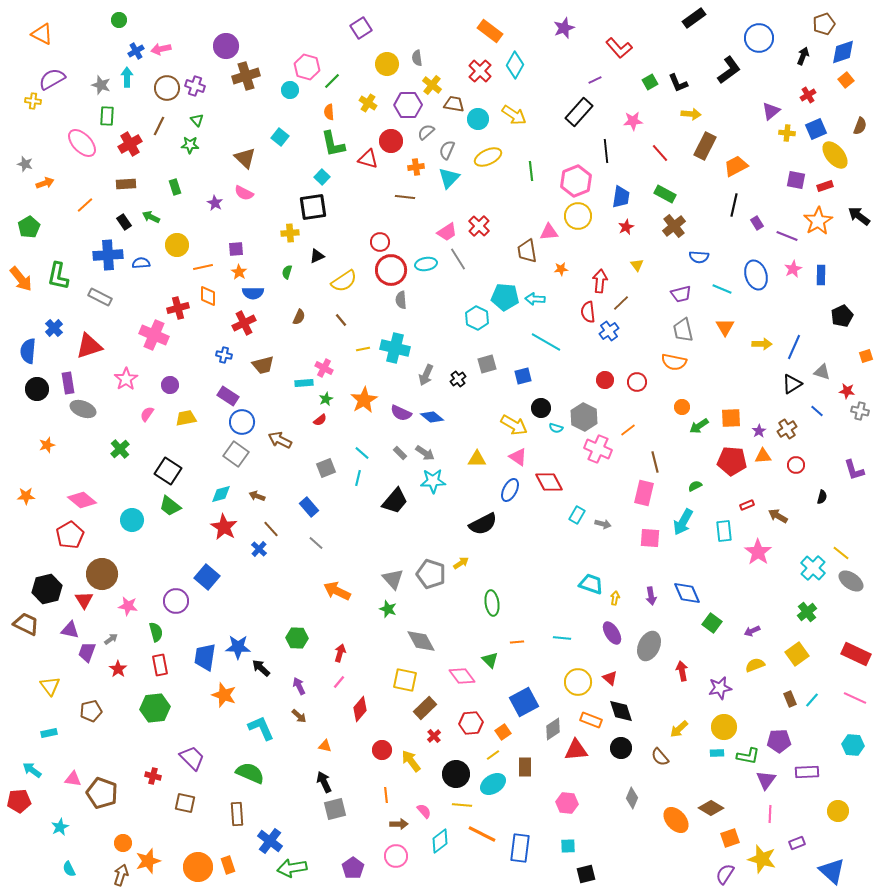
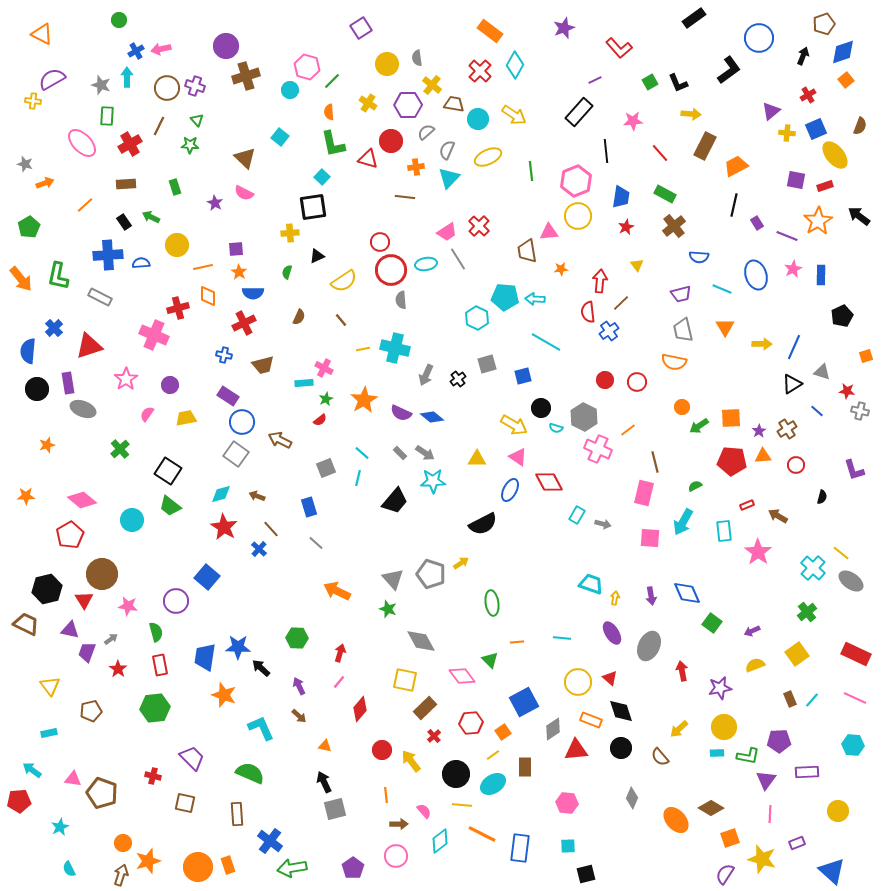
blue rectangle at (309, 507): rotated 24 degrees clockwise
